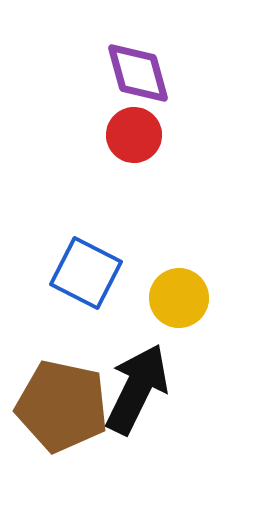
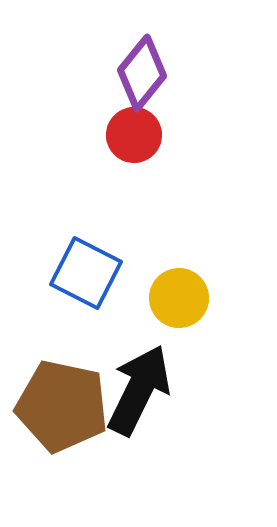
purple diamond: moved 4 px right; rotated 54 degrees clockwise
black arrow: moved 2 px right, 1 px down
